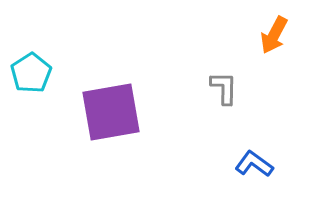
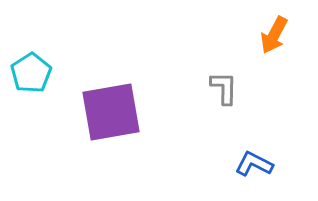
blue L-shape: rotated 9 degrees counterclockwise
